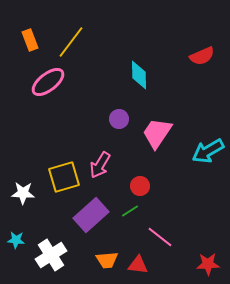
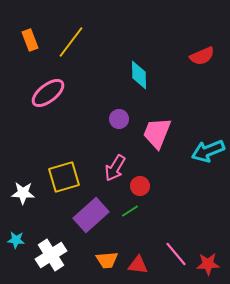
pink ellipse: moved 11 px down
pink trapezoid: rotated 12 degrees counterclockwise
cyan arrow: rotated 8 degrees clockwise
pink arrow: moved 15 px right, 3 px down
pink line: moved 16 px right, 17 px down; rotated 12 degrees clockwise
